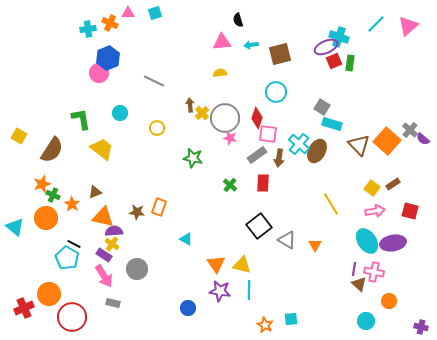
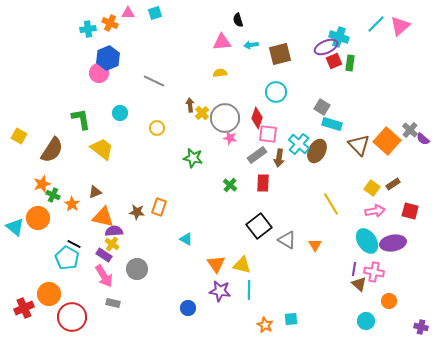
pink triangle at (408, 26): moved 8 px left
orange circle at (46, 218): moved 8 px left
